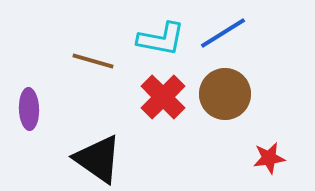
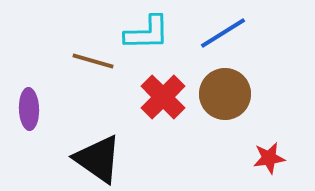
cyan L-shape: moved 14 px left, 6 px up; rotated 12 degrees counterclockwise
